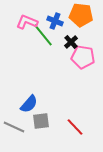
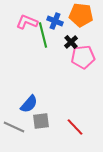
green line: rotated 25 degrees clockwise
pink pentagon: rotated 15 degrees counterclockwise
